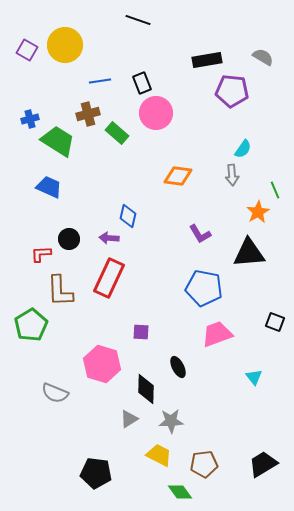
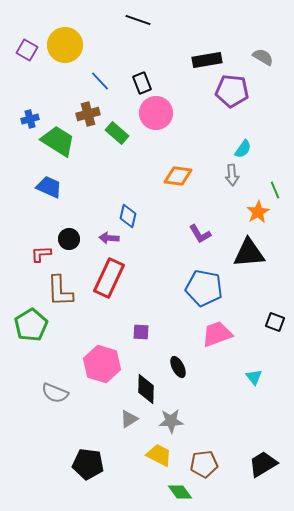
blue line at (100, 81): rotated 55 degrees clockwise
black pentagon at (96, 473): moved 8 px left, 9 px up
